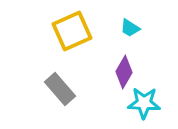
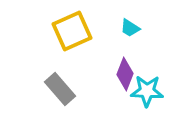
purple diamond: moved 1 px right, 2 px down; rotated 8 degrees counterclockwise
cyan star: moved 3 px right, 12 px up
